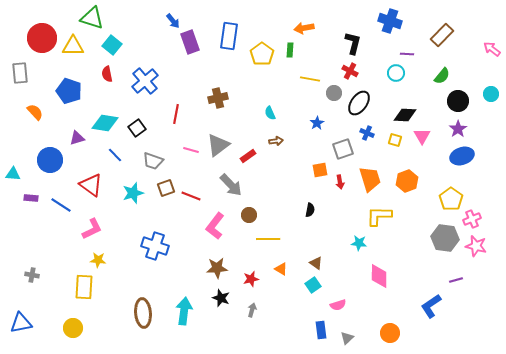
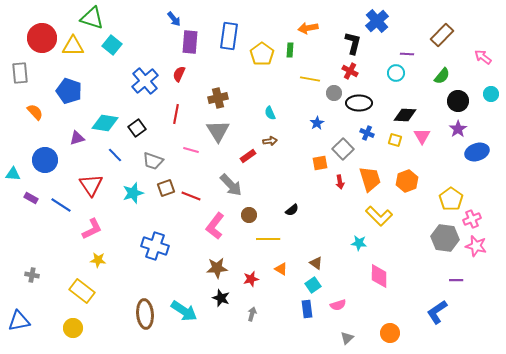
blue arrow at (173, 21): moved 1 px right, 2 px up
blue cross at (390, 21): moved 13 px left; rotated 30 degrees clockwise
orange arrow at (304, 28): moved 4 px right
purple rectangle at (190, 42): rotated 25 degrees clockwise
pink arrow at (492, 49): moved 9 px left, 8 px down
red semicircle at (107, 74): moved 72 px right; rotated 35 degrees clockwise
black ellipse at (359, 103): rotated 55 degrees clockwise
brown arrow at (276, 141): moved 6 px left
gray triangle at (218, 145): moved 14 px up; rotated 25 degrees counterclockwise
gray square at (343, 149): rotated 25 degrees counterclockwise
blue ellipse at (462, 156): moved 15 px right, 4 px up
blue circle at (50, 160): moved 5 px left
orange square at (320, 170): moved 7 px up
red triangle at (91, 185): rotated 20 degrees clockwise
purple rectangle at (31, 198): rotated 24 degrees clockwise
black semicircle at (310, 210): moved 18 px left; rotated 40 degrees clockwise
yellow L-shape at (379, 216): rotated 136 degrees counterclockwise
purple line at (456, 280): rotated 16 degrees clockwise
yellow rectangle at (84, 287): moved 2 px left, 4 px down; rotated 55 degrees counterclockwise
blue L-shape at (431, 306): moved 6 px right, 6 px down
gray arrow at (252, 310): moved 4 px down
cyan arrow at (184, 311): rotated 116 degrees clockwise
brown ellipse at (143, 313): moved 2 px right, 1 px down
blue triangle at (21, 323): moved 2 px left, 2 px up
blue rectangle at (321, 330): moved 14 px left, 21 px up
